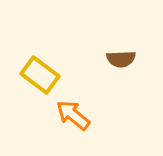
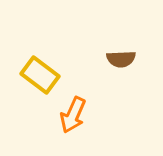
orange arrow: rotated 105 degrees counterclockwise
